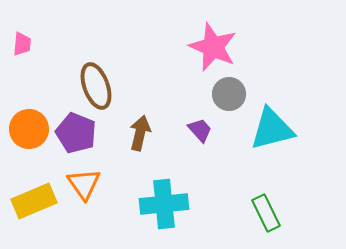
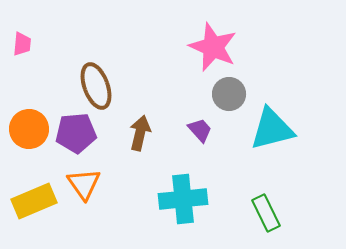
purple pentagon: rotated 27 degrees counterclockwise
cyan cross: moved 19 px right, 5 px up
